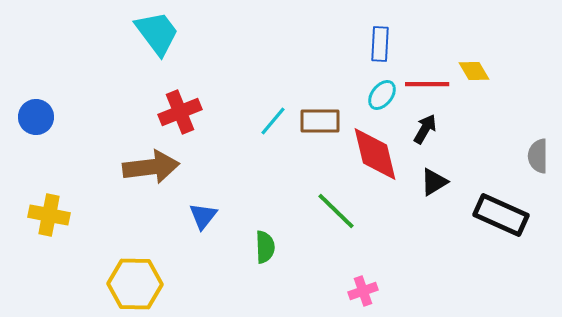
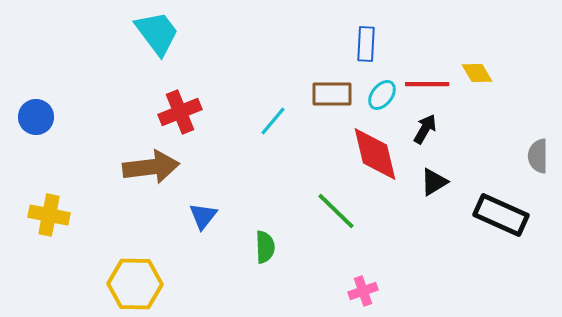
blue rectangle: moved 14 px left
yellow diamond: moved 3 px right, 2 px down
brown rectangle: moved 12 px right, 27 px up
